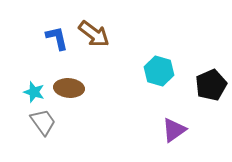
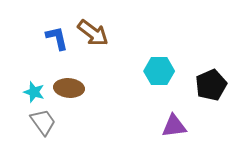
brown arrow: moved 1 px left, 1 px up
cyan hexagon: rotated 16 degrees counterclockwise
purple triangle: moved 4 px up; rotated 28 degrees clockwise
